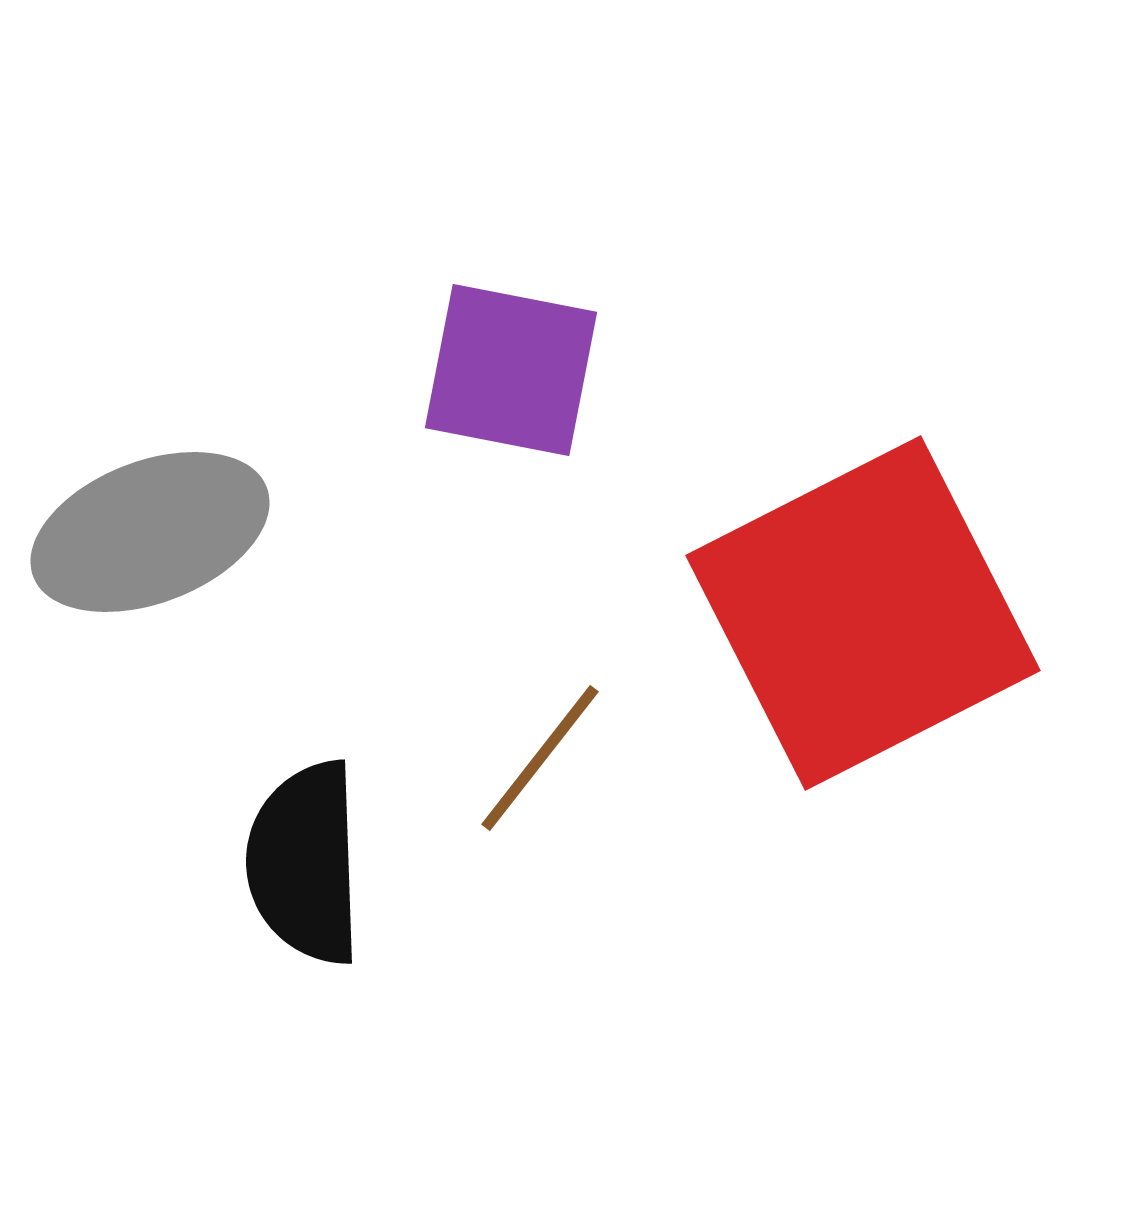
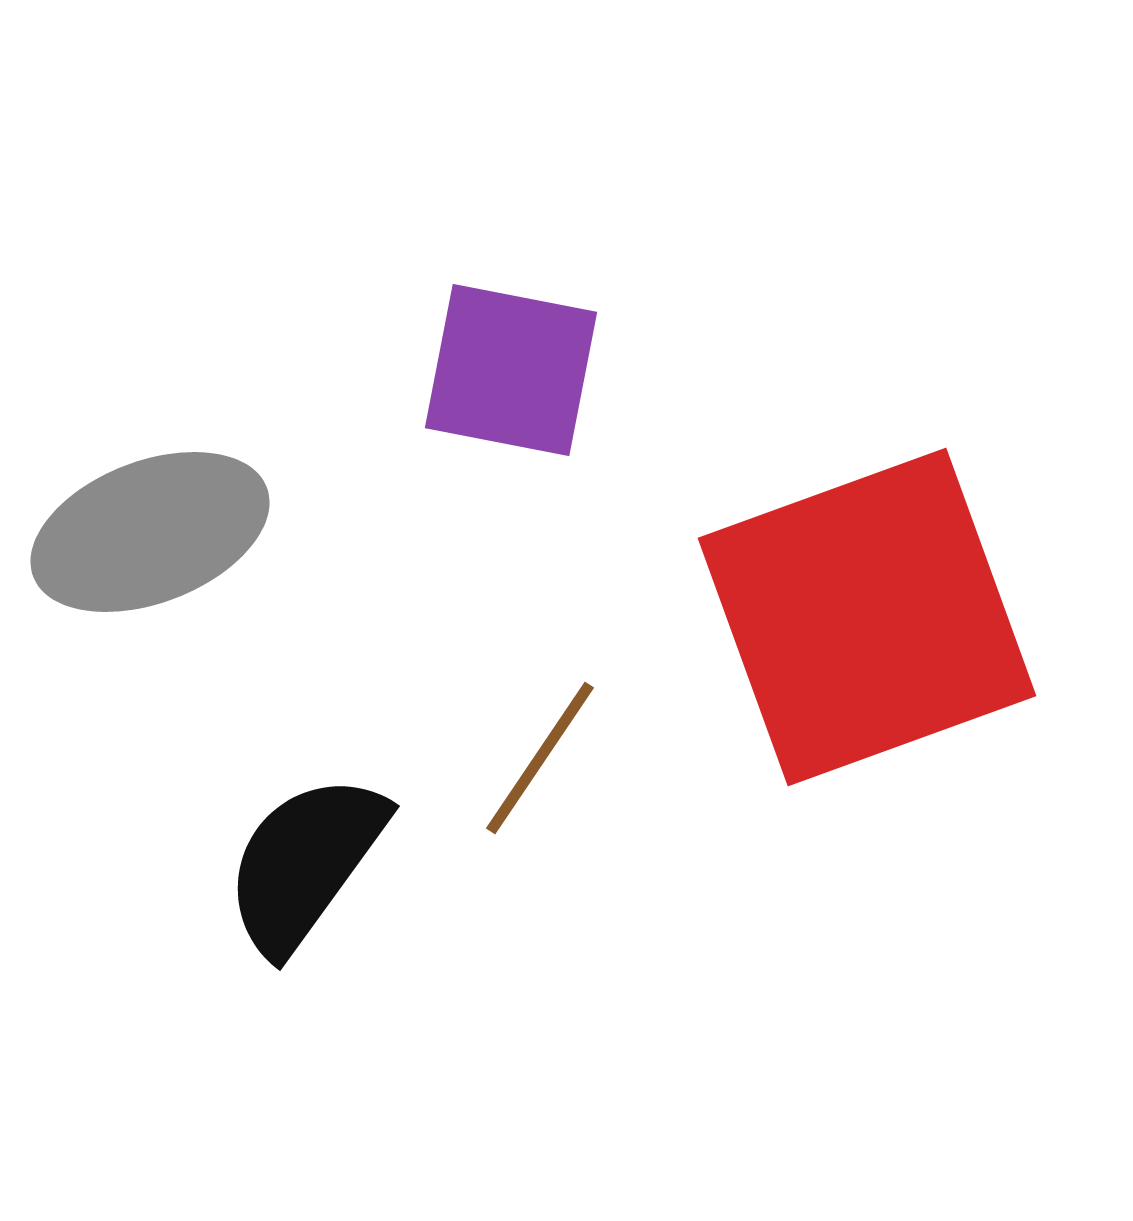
red square: moved 4 px right, 4 px down; rotated 7 degrees clockwise
brown line: rotated 4 degrees counterclockwise
black semicircle: rotated 38 degrees clockwise
